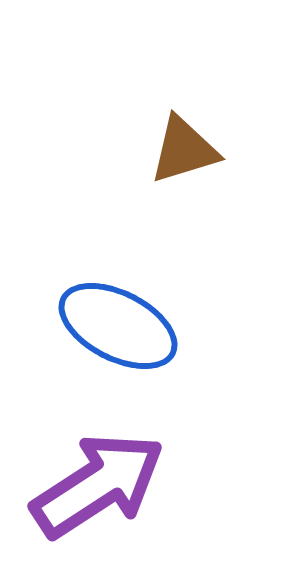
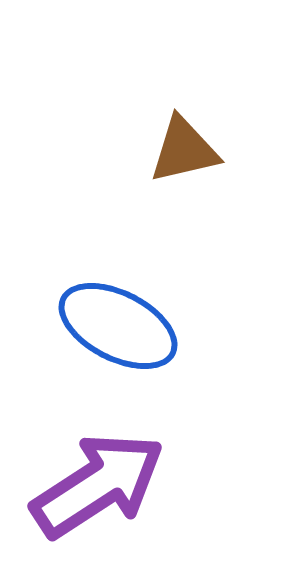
brown triangle: rotated 4 degrees clockwise
